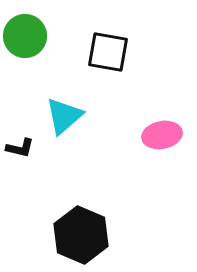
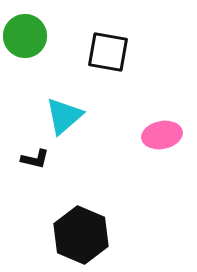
black L-shape: moved 15 px right, 11 px down
